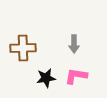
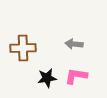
gray arrow: rotated 96 degrees clockwise
black star: moved 1 px right
